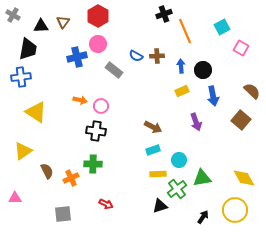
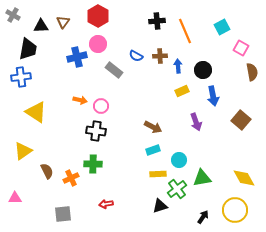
black cross at (164, 14): moved 7 px left, 7 px down; rotated 14 degrees clockwise
brown cross at (157, 56): moved 3 px right
blue arrow at (181, 66): moved 3 px left
brown semicircle at (252, 91): moved 19 px up; rotated 36 degrees clockwise
red arrow at (106, 204): rotated 144 degrees clockwise
